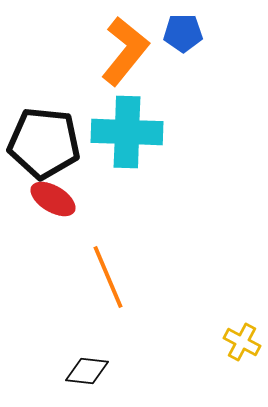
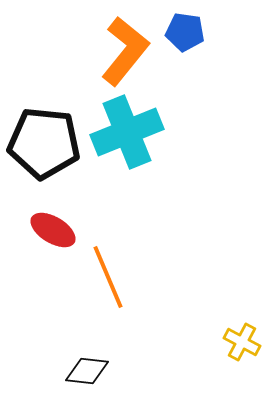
blue pentagon: moved 2 px right, 1 px up; rotated 9 degrees clockwise
cyan cross: rotated 24 degrees counterclockwise
red ellipse: moved 31 px down
